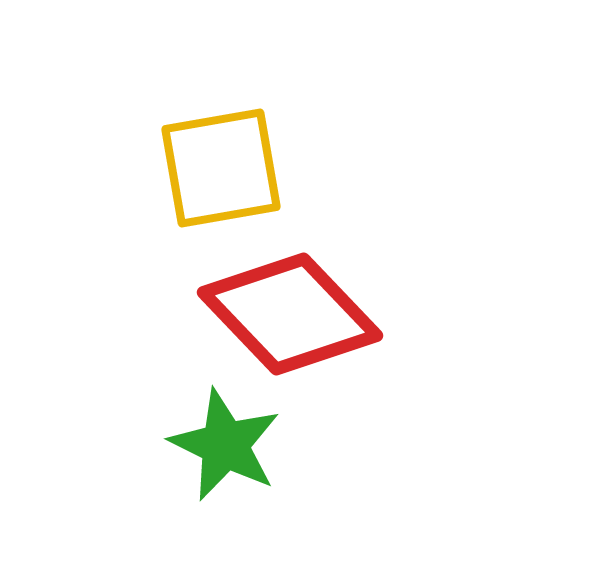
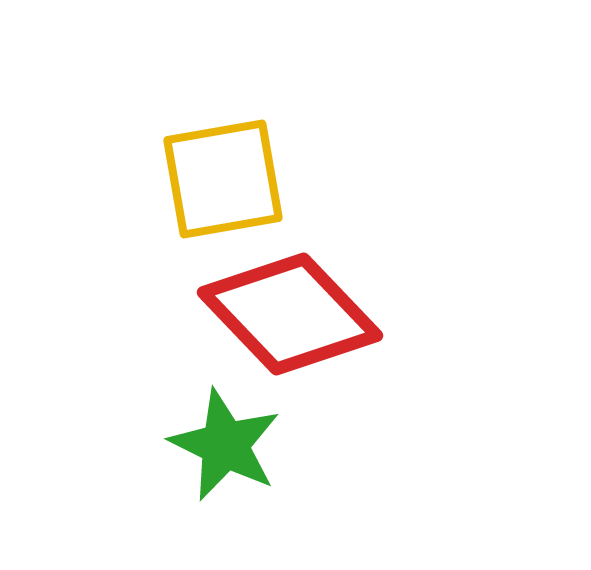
yellow square: moved 2 px right, 11 px down
